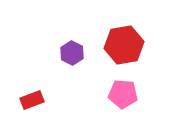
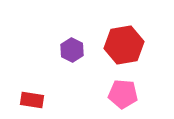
purple hexagon: moved 3 px up
red rectangle: rotated 30 degrees clockwise
